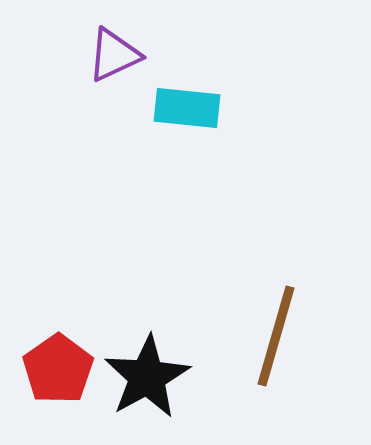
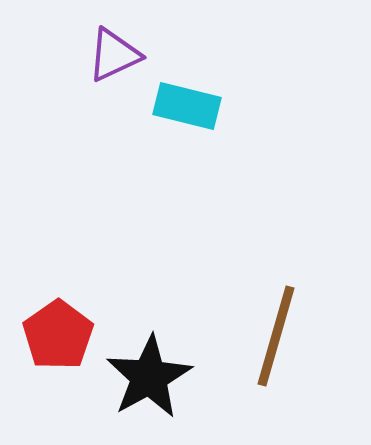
cyan rectangle: moved 2 px up; rotated 8 degrees clockwise
red pentagon: moved 34 px up
black star: moved 2 px right
